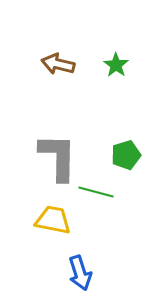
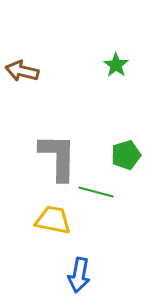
brown arrow: moved 36 px left, 7 px down
blue arrow: moved 1 px left, 2 px down; rotated 28 degrees clockwise
